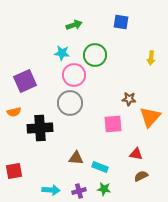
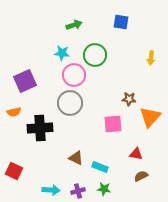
brown triangle: rotated 21 degrees clockwise
red square: rotated 36 degrees clockwise
purple cross: moved 1 px left
